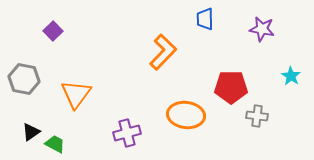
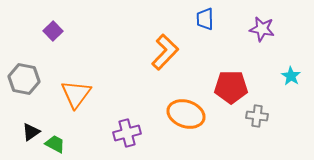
orange L-shape: moved 2 px right
orange ellipse: moved 1 px up; rotated 12 degrees clockwise
